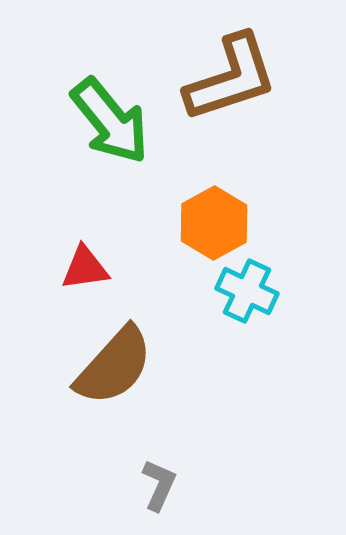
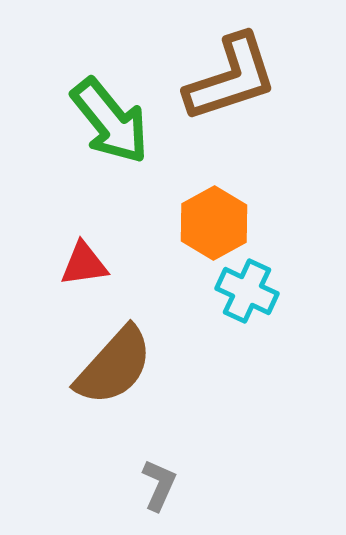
red triangle: moved 1 px left, 4 px up
